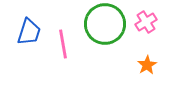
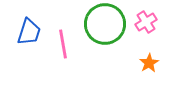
orange star: moved 2 px right, 2 px up
